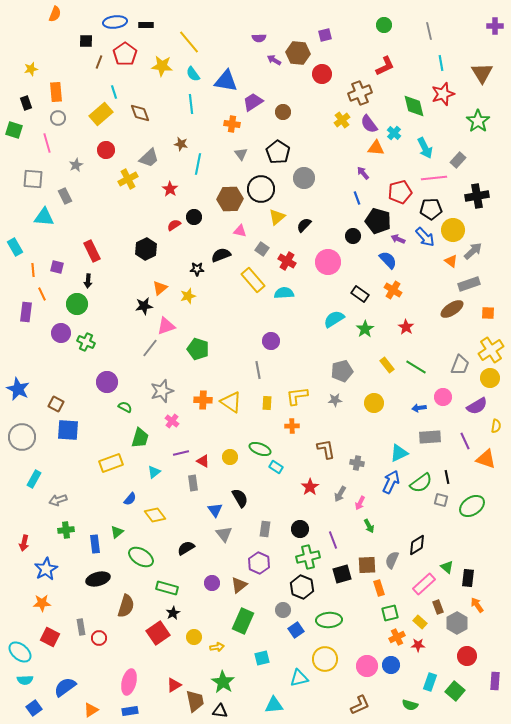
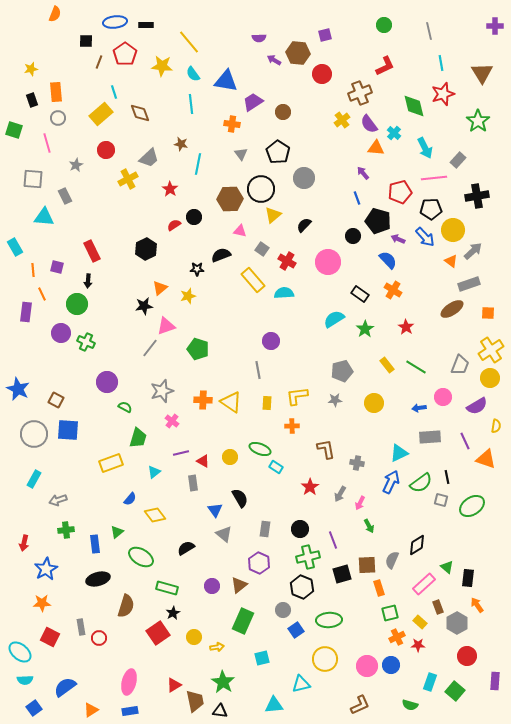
black rectangle at (26, 103): moved 6 px right, 3 px up
yellow triangle at (277, 217): moved 4 px left, 2 px up
brown square at (56, 404): moved 4 px up
gray circle at (22, 437): moved 12 px right, 3 px up
green trapezoid at (140, 438): moved 2 px left
gray triangle at (224, 534): rotated 12 degrees counterclockwise
purple circle at (212, 583): moved 3 px down
cyan triangle at (299, 678): moved 2 px right, 6 px down
